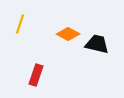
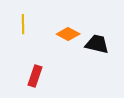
yellow line: moved 3 px right; rotated 18 degrees counterclockwise
red rectangle: moved 1 px left, 1 px down
